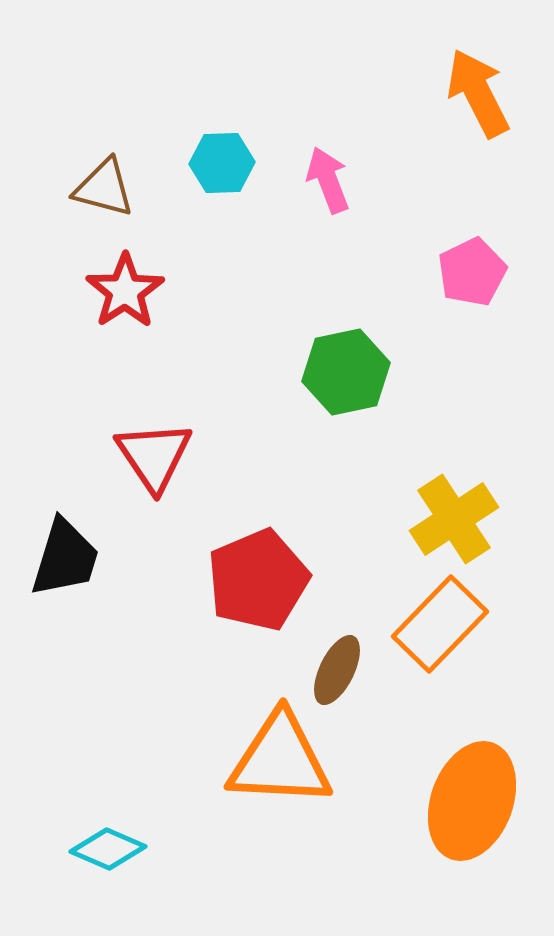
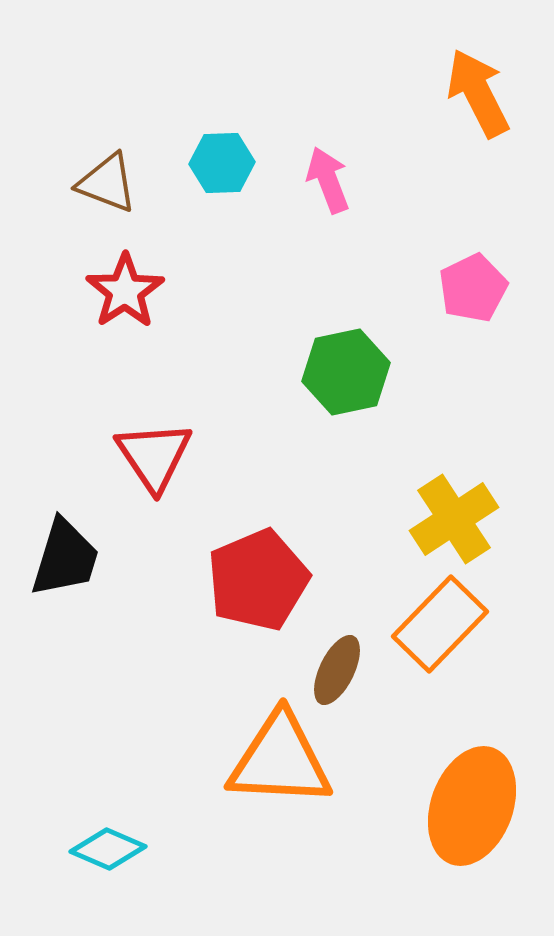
brown triangle: moved 3 px right, 5 px up; rotated 6 degrees clockwise
pink pentagon: moved 1 px right, 16 px down
orange ellipse: moved 5 px down
